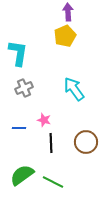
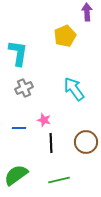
purple arrow: moved 19 px right
green semicircle: moved 6 px left
green line: moved 6 px right, 2 px up; rotated 40 degrees counterclockwise
